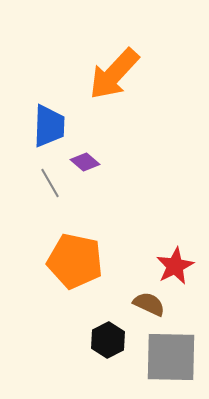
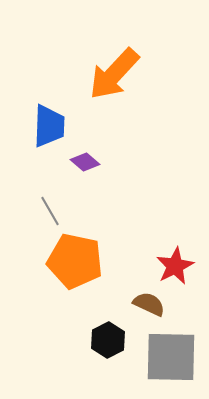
gray line: moved 28 px down
